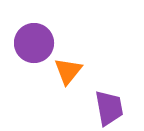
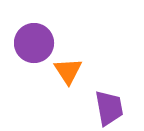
orange triangle: rotated 12 degrees counterclockwise
